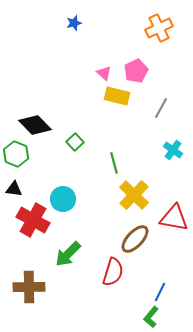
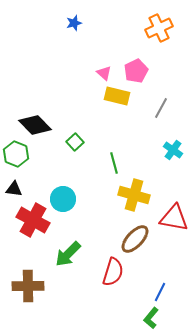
yellow cross: rotated 28 degrees counterclockwise
brown cross: moved 1 px left, 1 px up
green L-shape: moved 1 px down
